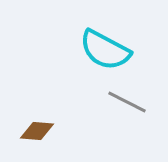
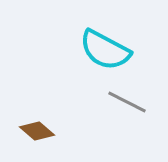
brown diamond: rotated 36 degrees clockwise
